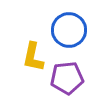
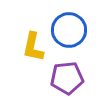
yellow L-shape: moved 10 px up
